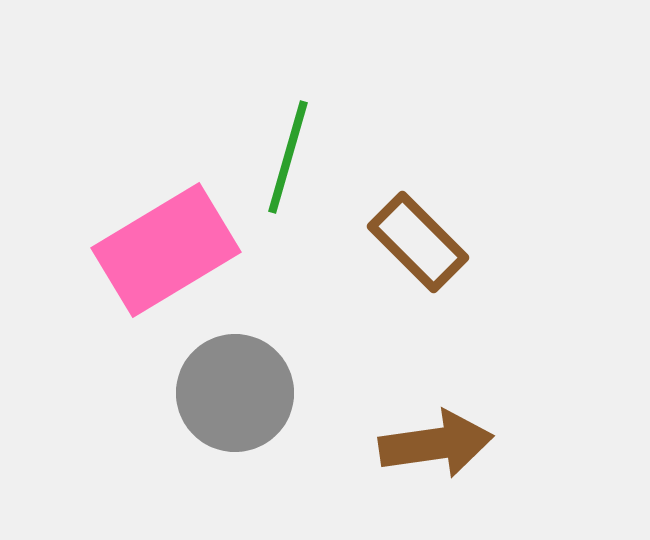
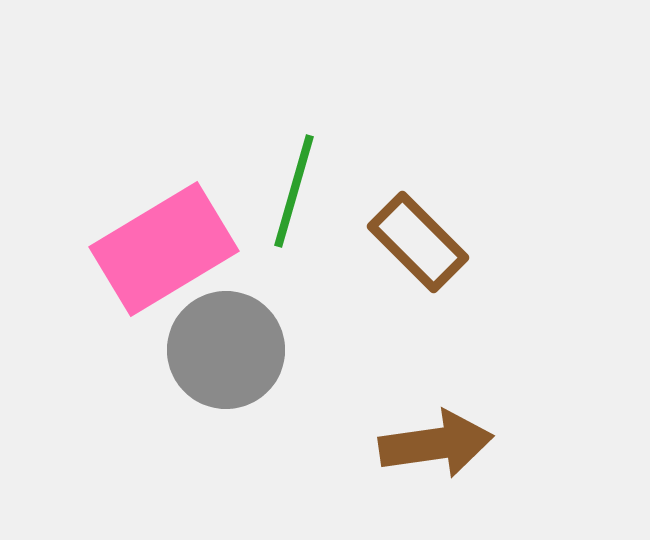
green line: moved 6 px right, 34 px down
pink rectangle: moved 2 px left, 1 px up
gray circle: moved 9 px left, 43 px up
